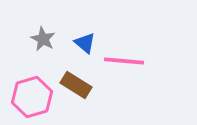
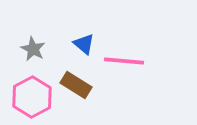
gray star: moved 10 px left, 10 px down
blue triangle: moved 1 px left, 1 px down
pink hexagon: rotated 12 degrees counterclockwise
